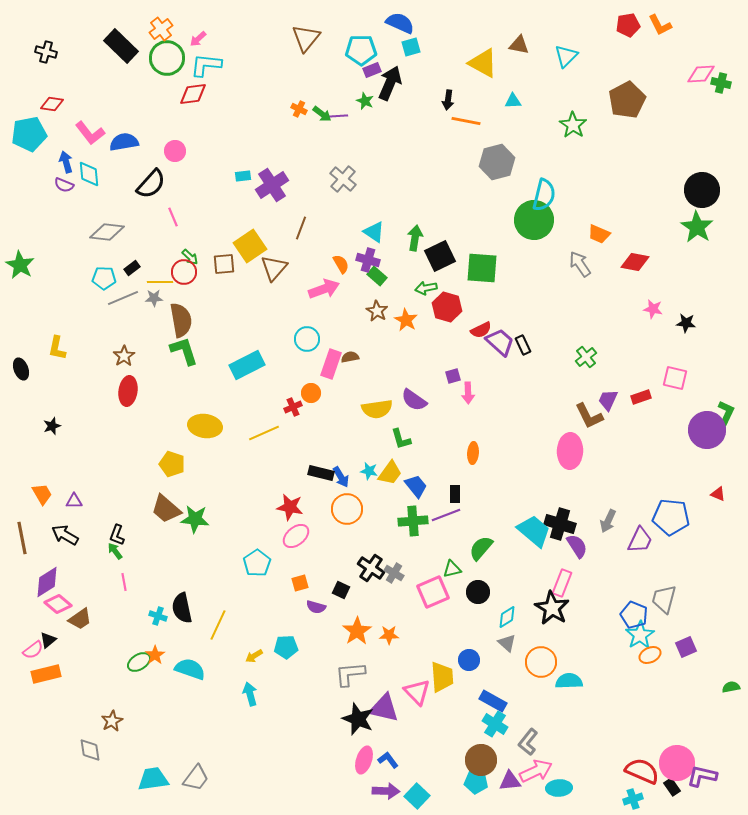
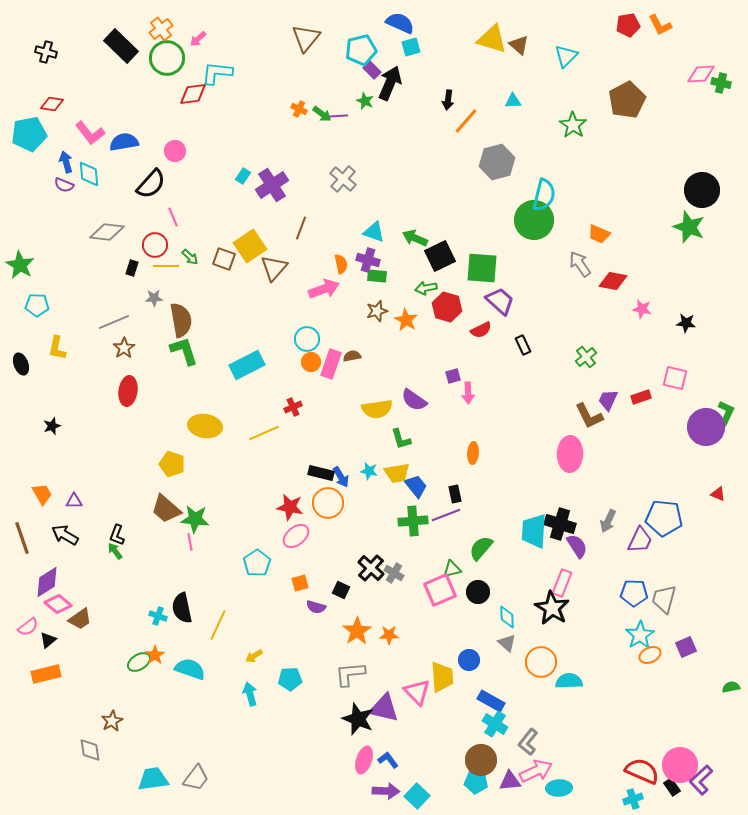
brown triangle at (519, 45): rotated 30 degrees clockwise
cyan pentagon at (361, 50): rotated 12 degrees counterclockwise
yellow triangle at (483, 63): moved 9 px right, 24 px up; rotated 12 degrees counterclockwise
cyan L-shape at (206, 65): moved 11 px right, 8 px down
purple rectangle at (372, 70): rotated 66 degrees clockwise
orange line at (466, 121): rotated 60 degrees counterclockwise
cyan rectangle at (243, 176): rotated 49 degrees counterclockwise
green star at (697, 227): moved 8 px left; rotated 12 degrees counterclockwise
cyan triangle at (374, 232): rotated 15 degrees counterclockwise
green arrow at (415, 238): rotated 75 degrees counterclockwise
red diamond at (635, 262): moved 22 px left, 19 px down
brown square at (224, 264): moved 5 px up; rotated 25 degrees clockwise
orange semicircle at (341, 264): rotated 18 degrees clockwise
black rectangle at (132, 268): rotated 35 degrees counterclockwise
red circle at (184, 272): moved 29 px left, 27 px up
green rectangle at (377, 276): rotated 36 degrees counterclockwise
cyan pentagon at (104, 278): moved 67 px left, 27 px down
yellow line at (160, 282): moved 6 px right, 16 px up
gray line at (123, 298): moved 9 px left, 24 px down
pink star at (653, 309): moved 11 px left
brown star at (377, 311): rotated 25 degrees clockwise
purple trapezoid at (500, 342): moved 41 px up
brown star at (124, 356): moved 8 px up
brown semicircle at (350, 357): moved 2 px right, 1 px up
black ellipse at (21, 369): moved 5 px up
orange circle at (311, 393): moved 31 px up
purple circle at (707, 430): moved 1 px left, 3 px up
pink ellipse at (570, 451): moved 3 px down
yellow trapezoid at (390, 473): moved 7 px right; rotated 44 degrees clockwise
black rectangle at (455, 494): rotated 12 degrees counterclockwise
orange circle at (347, 509): moved 19 px left, 6 px up
blue pentagon at (671, 517): moved 7 px left, 1 px down
cyan trapezoid at (534, 531): rotated 126 degrees counterclockwise
brown line at (22, 538): rotated 8 degrees counterclockwise
black cross at (371, 568): rotated 8 degrees clockwise
pink line at (124, 582): moved 66 px right, 40 px up
pink square at (433, 592): moved 7 px right, 2 px up
blue pentagon at (634, 615): moved 22 px up; rotated 20 degrees counterclockwise
cyan diamond at (507, 617): rotated 60 degrees counterclockwise
cyan pentagon at (286, 647): moved 4 px right, 32 px down
pink semicircle at (33, 650): moved 5 px left, 23 px up
blue rectangle at (493, 701): moved 2 px left
pink circle at (677, 763): moved 3 px right, 2 px down
purple L-shape at (702, 776): moved 1 px left, 4 px down; rotated 56 degrees counterclockwise
